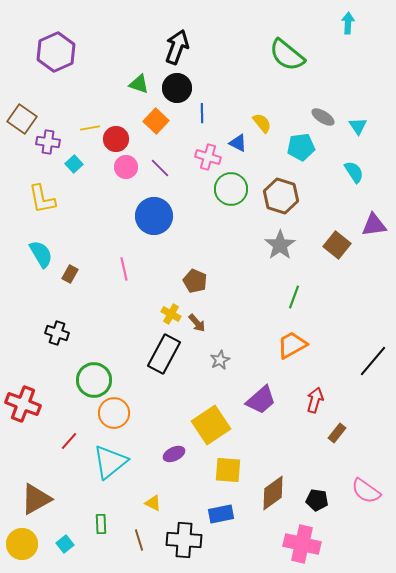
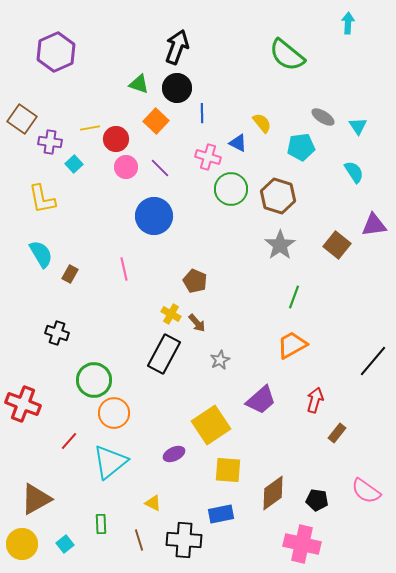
purple cross at (48, 142): moved 2 px right
brown hexagon at (281, 196): moved 3 px left
